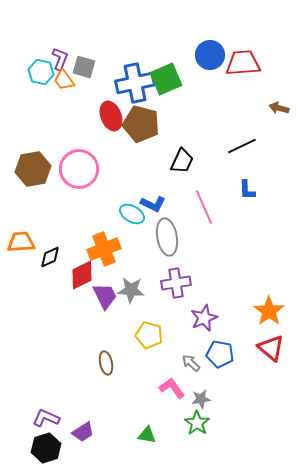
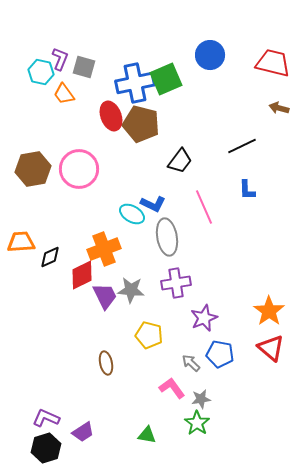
red trapezoid at (243, 63): moved 30 px right; rotated 18 degrees clockwise
orange trapezoid at (64, 80): moved 14 px down
black trapezoid at (182, 161): moved 2 px left; rotated 12 degrees clockwise
